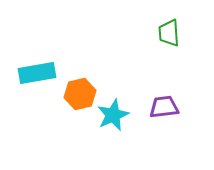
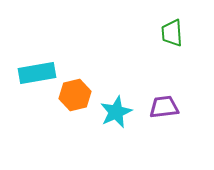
green trapezoid: moved 3 px right
orange hexagon: moved 5 px left, 1 px down
cyan star: moved 3 px right, 3 px up
